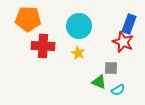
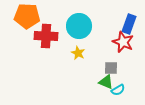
orange pentagon: moved 1 px left, 3 px up
red cross: moved 3 px right, 10 px up
green triangle: moved 7 px right
